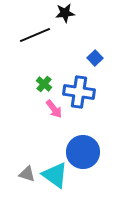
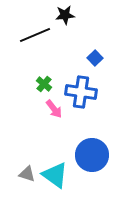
black star: moved 2 px down
blue cross: moved 2 px right
blue circle: moved 9 px right, 3 px down
